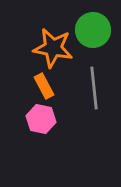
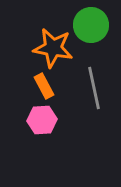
green circle: moved 2 px left, 5 px up
gray line: rotated 6 degrees counterclockwise
pink hexagon: moved 1 px right, 1 px down; rotated 16 degrees counterclockwise
